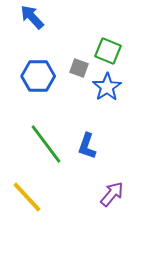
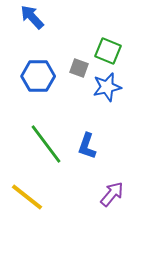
blue star: rotated 20 degrees clockwise
yellow line: rotated 9 degrees counterclockwise
